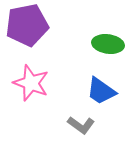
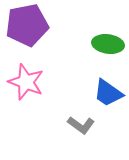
pink star: moved 5 px left, 1 px up
blue trapezoid: moved 7 px right, 2 px down
